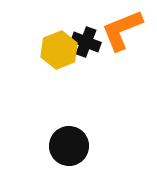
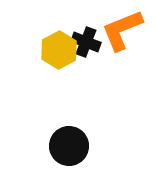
yellow hexagon: rotated 6 degrees counterclockwise
